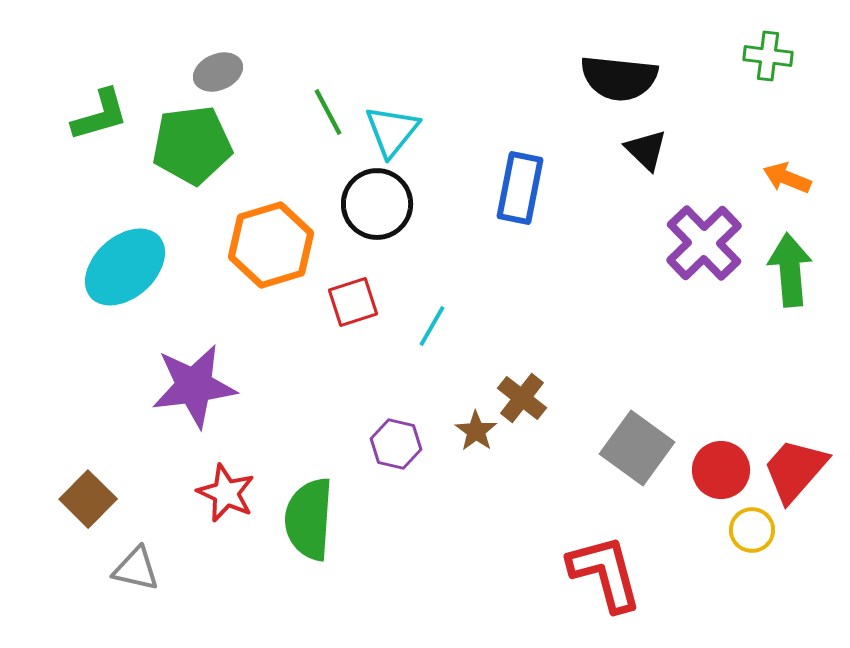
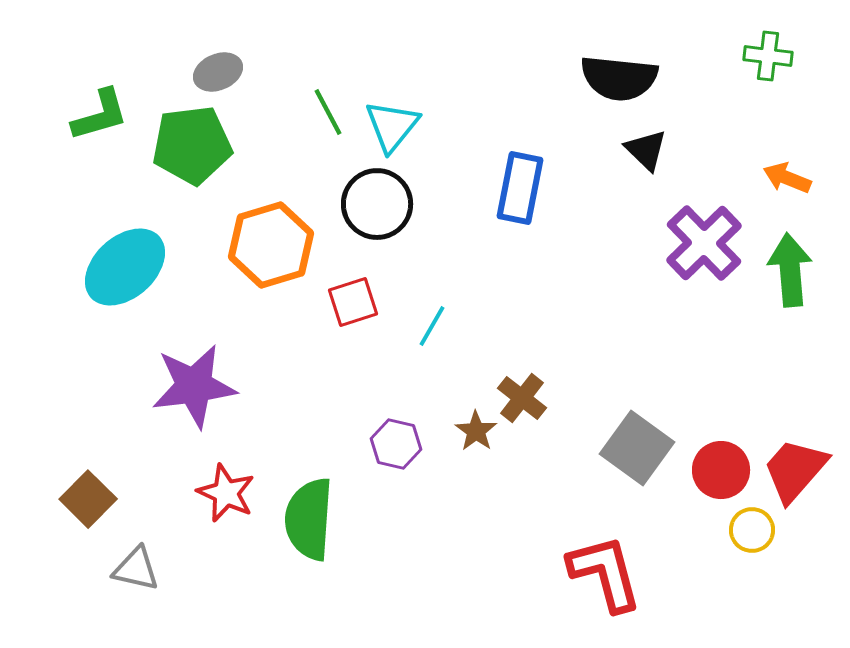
cyan triangle: moved 5 px up
